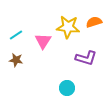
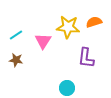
purple L-shape: rotated 80 degrees clockwise
